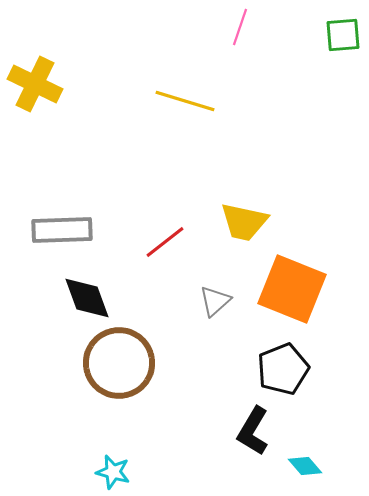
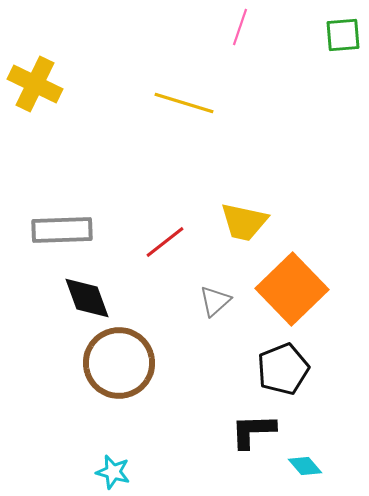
yellow line: moved 1 px left, 2 px down
orange square: rotated 24 degrees clockwise
black L-shape: rotated 57 degrees clockwise
